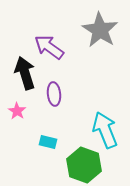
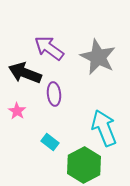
gray star: moved 2 px left, 27 px down; rotated 6 degrees counterclockwise
purple arrow: moved 1 px down
black arrow: rotated 52 degrees counterclockwise
cyan arrow: moved 1 px left, 2 px up
cyan rectangle: moved 2 px right; rotated 24 degrees clockwise
green hexagon: rotated 12 degrees clockwise
